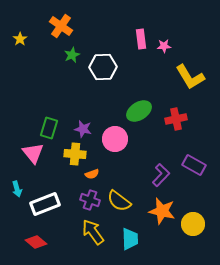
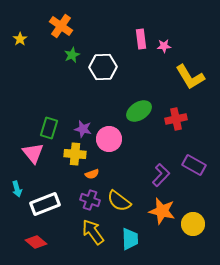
pink circle: moved 6 px left
